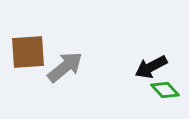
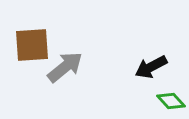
brown square: moved 4 px right, 7 px up
green diamond: moved 6 px right, 11 px down
